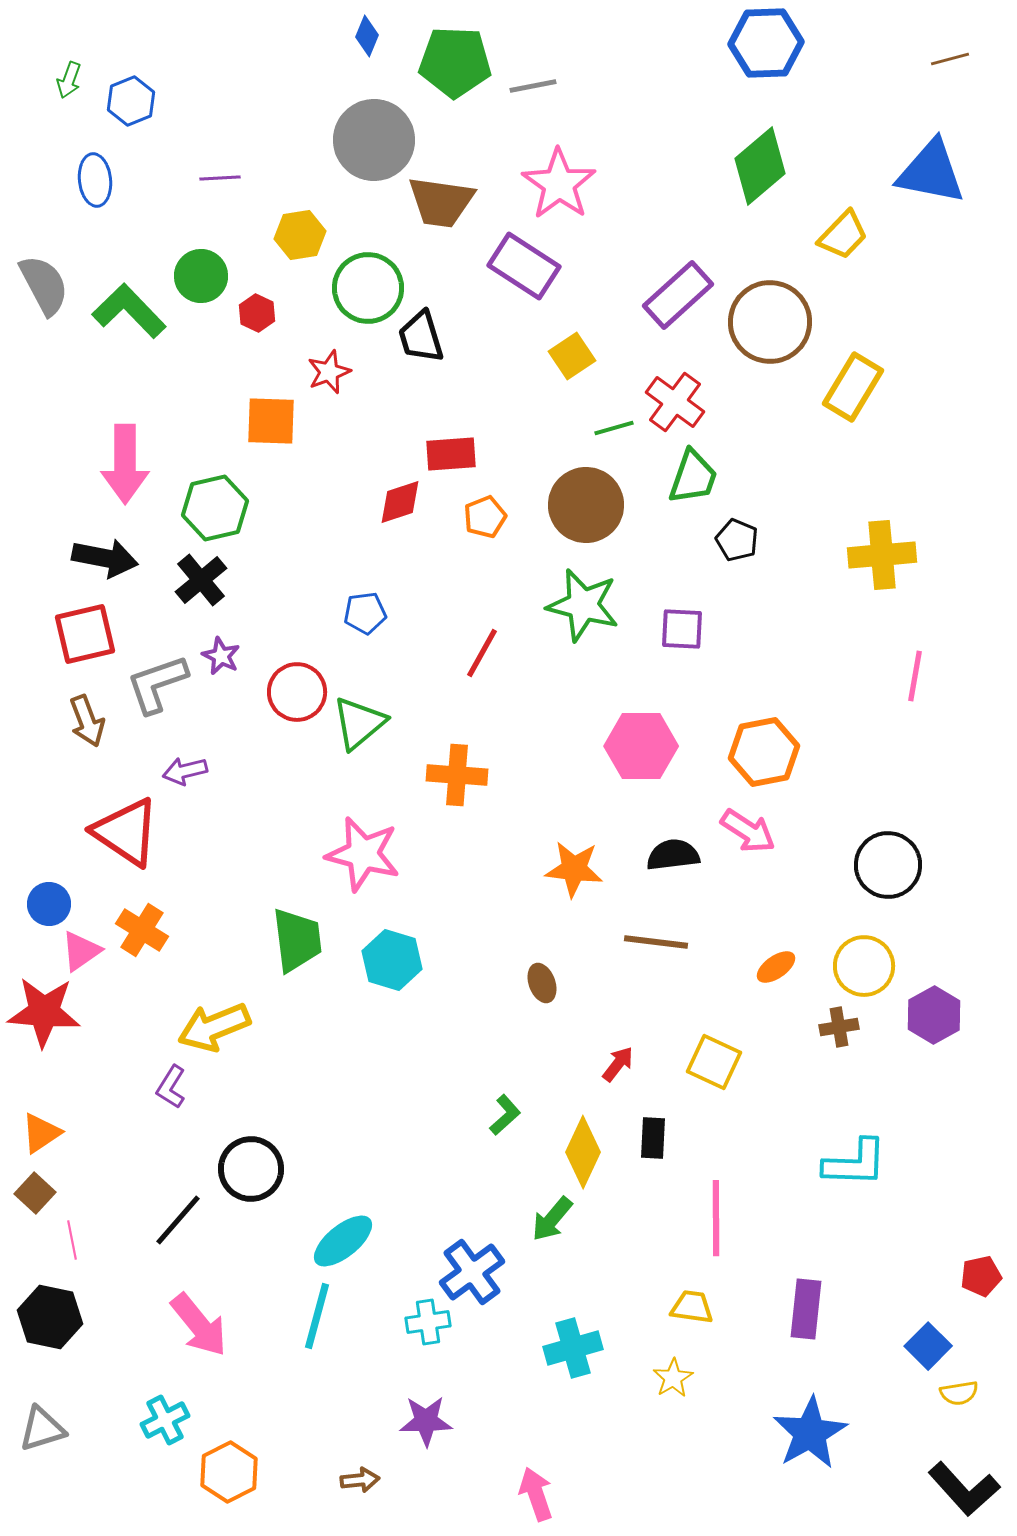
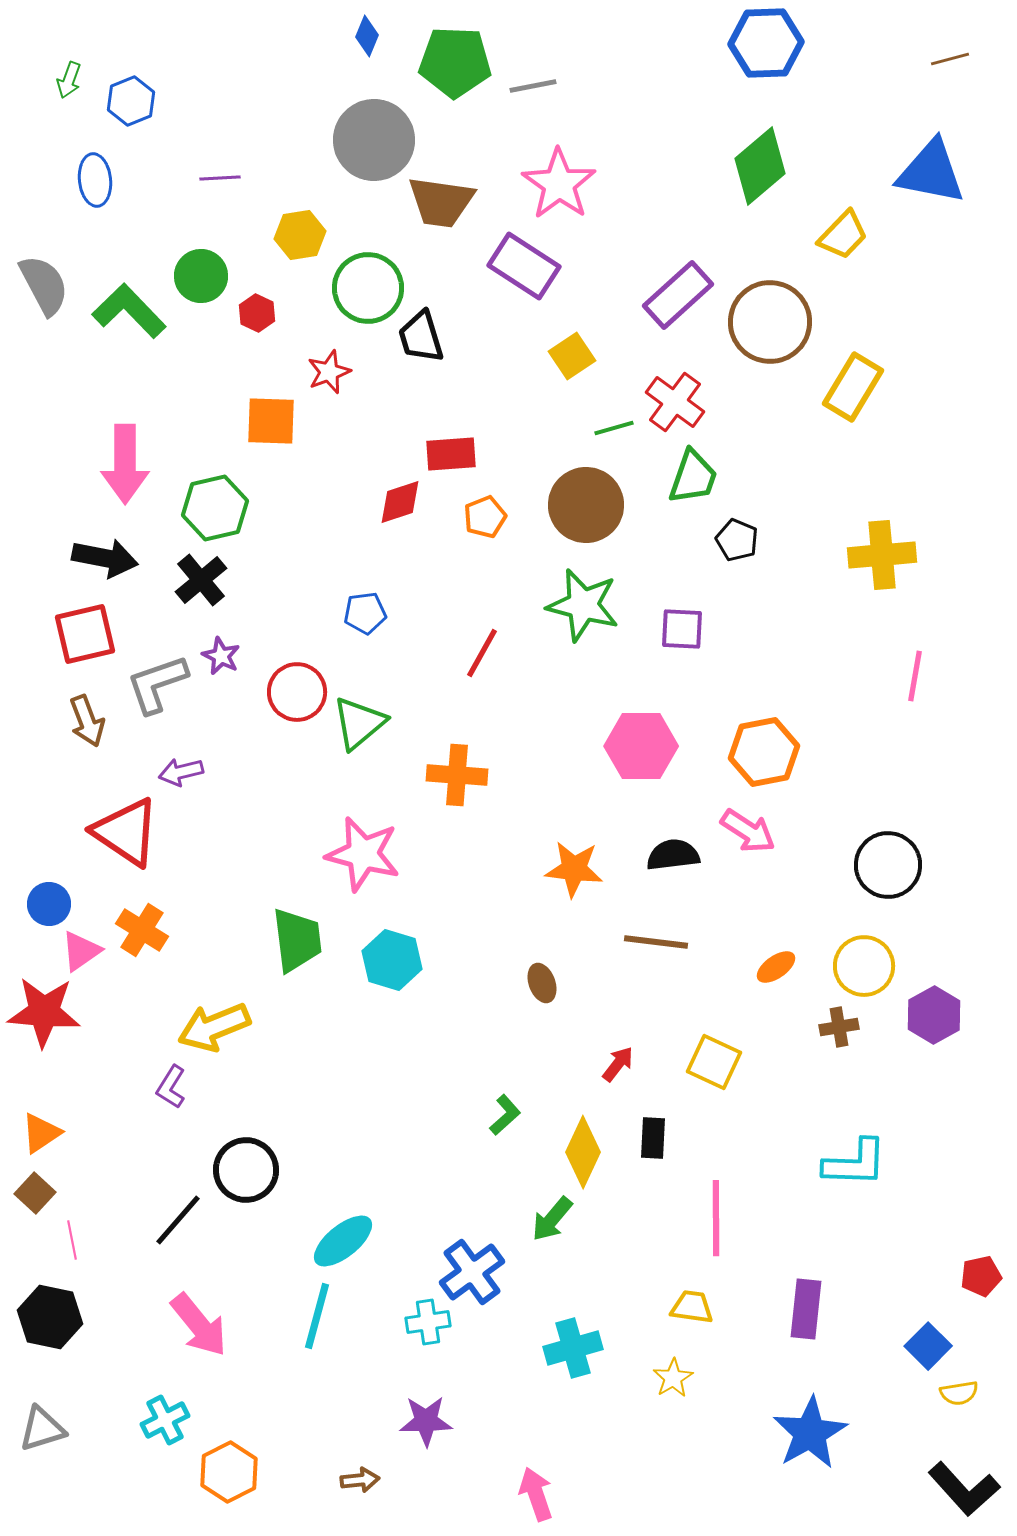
purple arrow at (185, 771): moved 4 px left, 1 px down
black circle at (251, 1169): moved 5 px left, 1 px down
